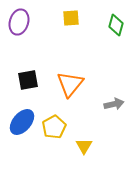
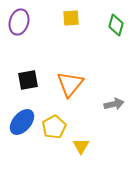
yellow triangle: moved 3 px left
